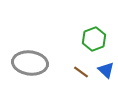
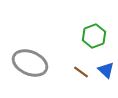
green hexagon: moved 3 px up
gray ellipse: rotated 16 degrees clockwise
